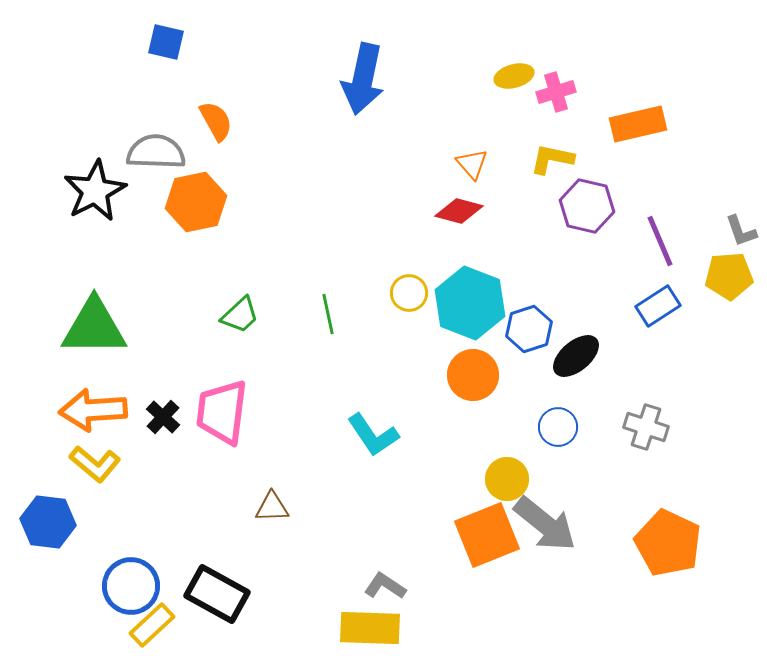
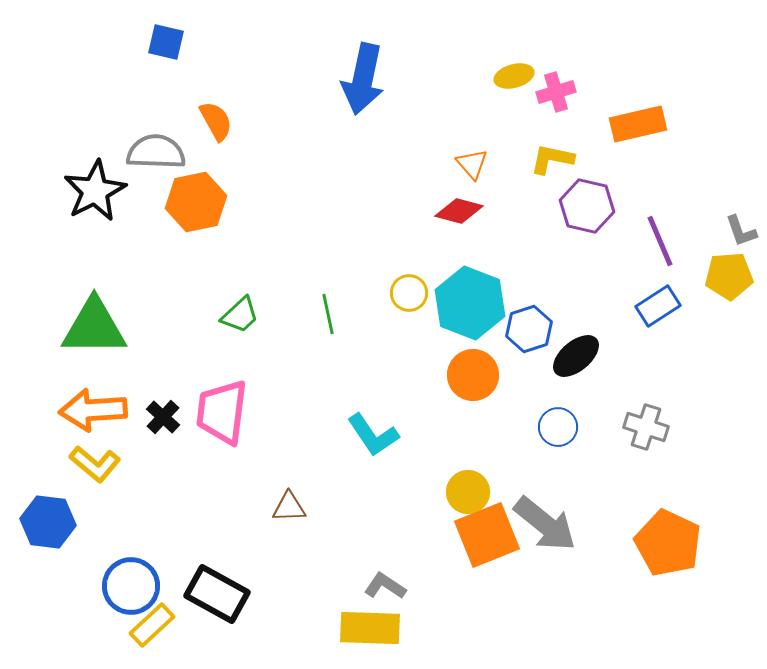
yellow circle at (507, 479): moved 39 px left, 13 px down
brown triangle at (272, 507): moved 17 px right
